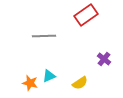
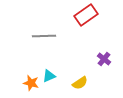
orange star: moved 1 px right
